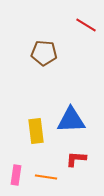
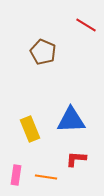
brown pentagon: moved 1 px left, 1 px up; rotated 20 degrees clockwise
yellow rectangle: moved 6 px left, 2 px up; rotated 15 degrees counterclockwise
